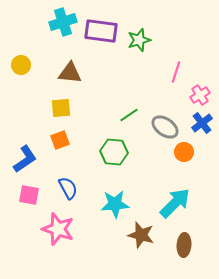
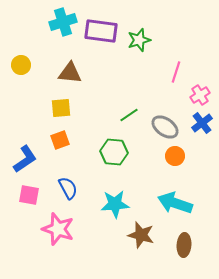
orange circle: moved 9 px left, 4 px down
cyan arrow: rotated 116 degrees counterclockwise
